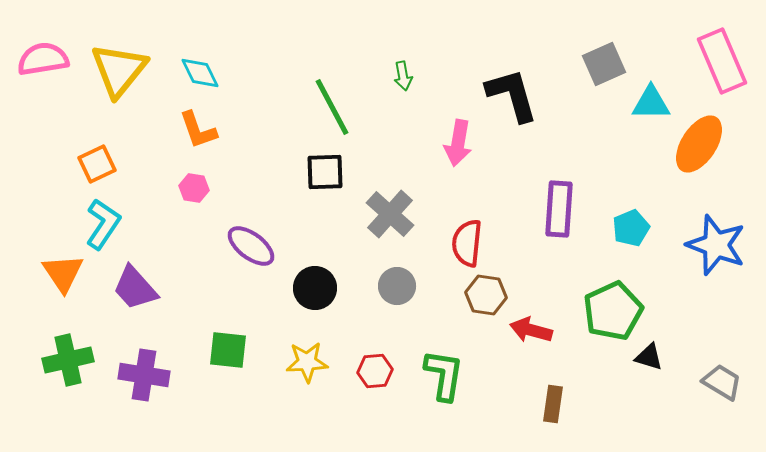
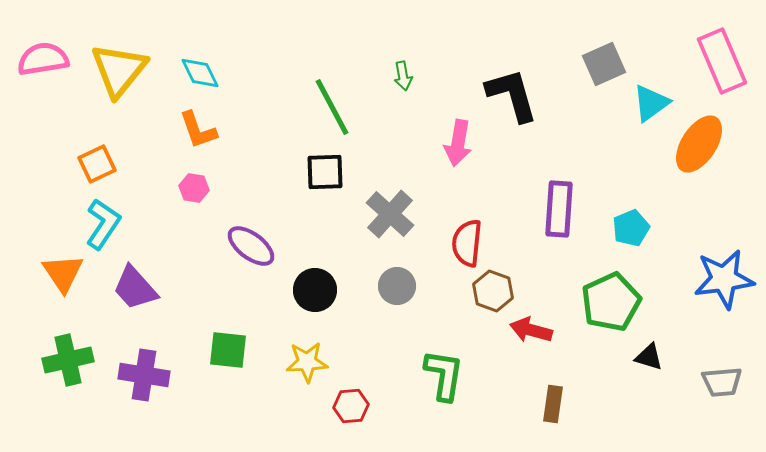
cyan triangle: rotated 36 degrees counterclockwise
blue star: moved 8 px right, 34 px down; rotated 28 degrees counterclockwise
black circle: moved 2 px down
brown hexagon: moved 7 px right, 4 px up; rotated 12 degrees clockwise
green pentagon: moved 2 px left, 9 px up
red hexagon: moved 24 px left, 35 px down
gray trapezoid: rotated 144 degrees clockwise
